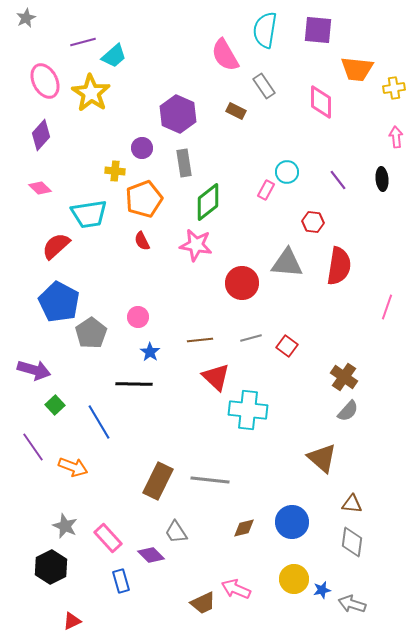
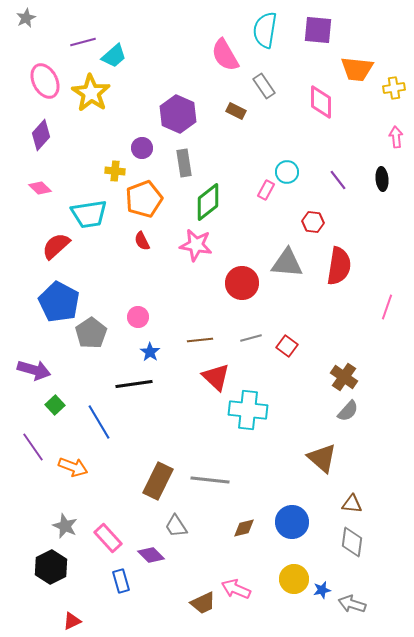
black line at (134, 384): rotated 9 degrees counterclockwise
gray trapezoid at (176, 532): moved 6 px up
